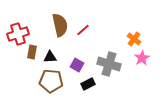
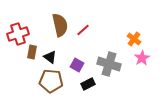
black triangle: rotated 40 degrees clockwise
